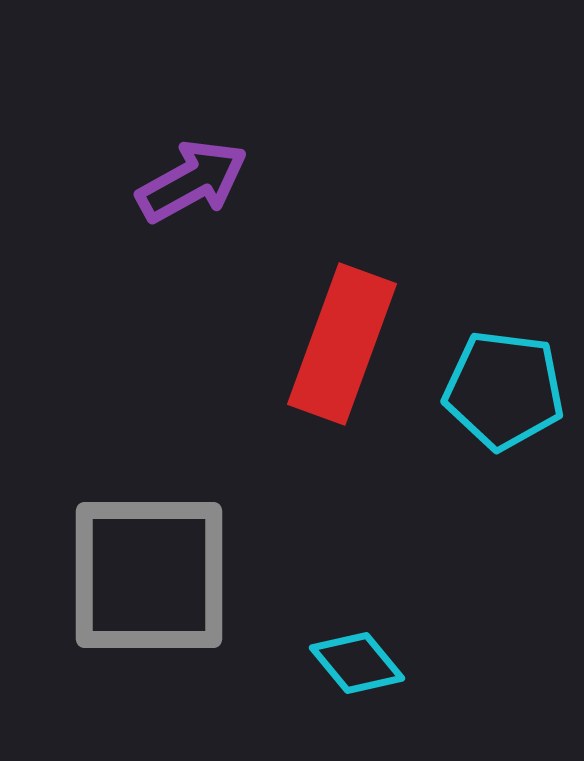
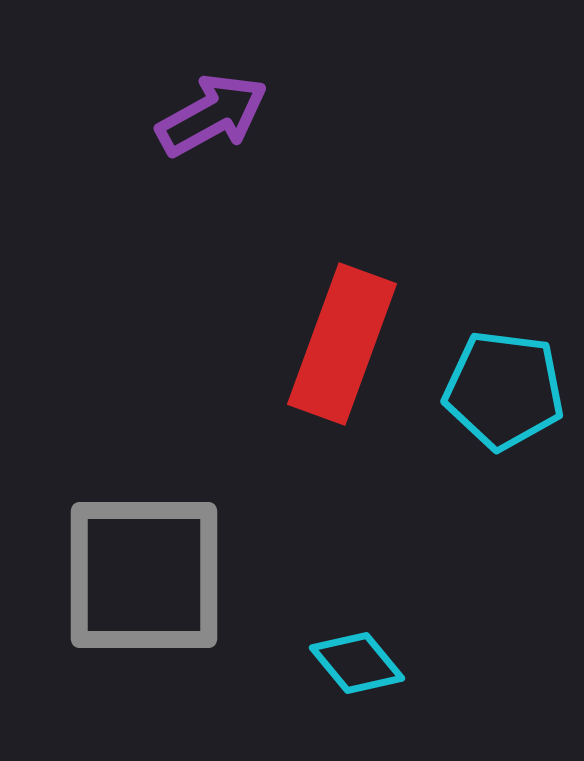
purple arrow: moved 20 px right, 66 px up
gray square: moved 5 px left
